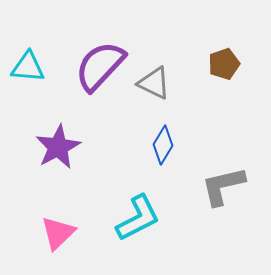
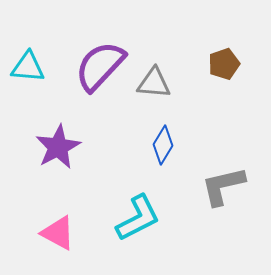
gray triangle: rotated 21 degrees counterclockwise
pink triangle: rotated 48 degrees counterclockwise
